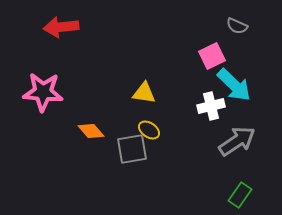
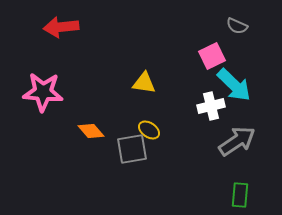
yellow triangle: moved 10 px up
green rectangle: rotated 30 degrees counterclockwise
